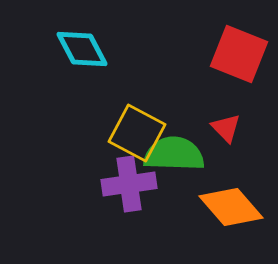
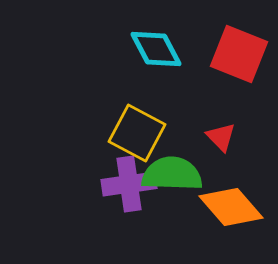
cyan diamond: moved 74 px right
red triangle: moved 5 px left, 9 px down
green semicircle: moved 2 px left, 20 px down
